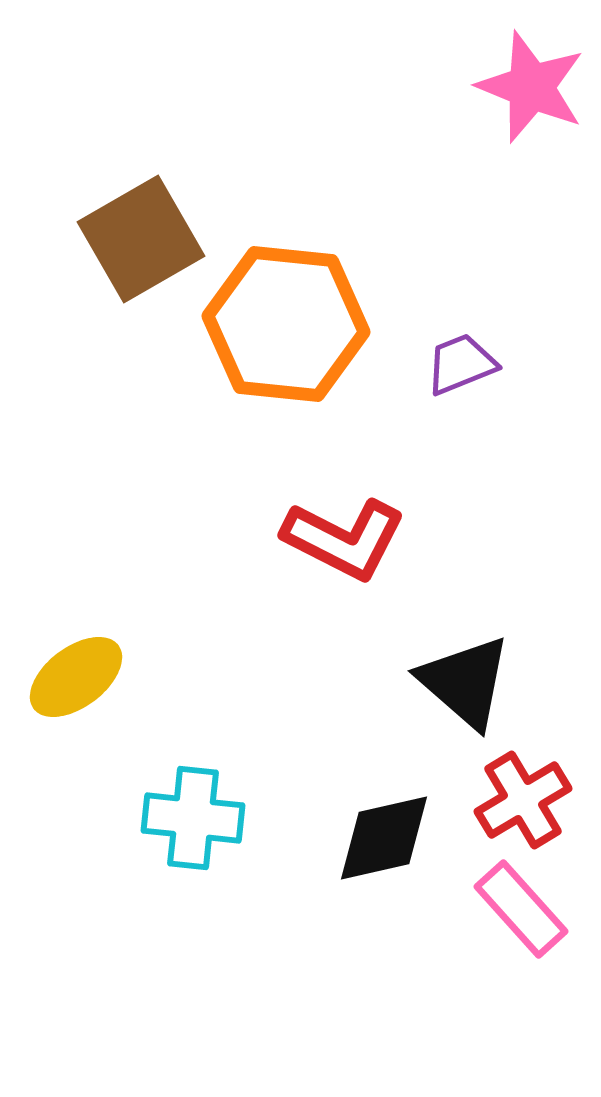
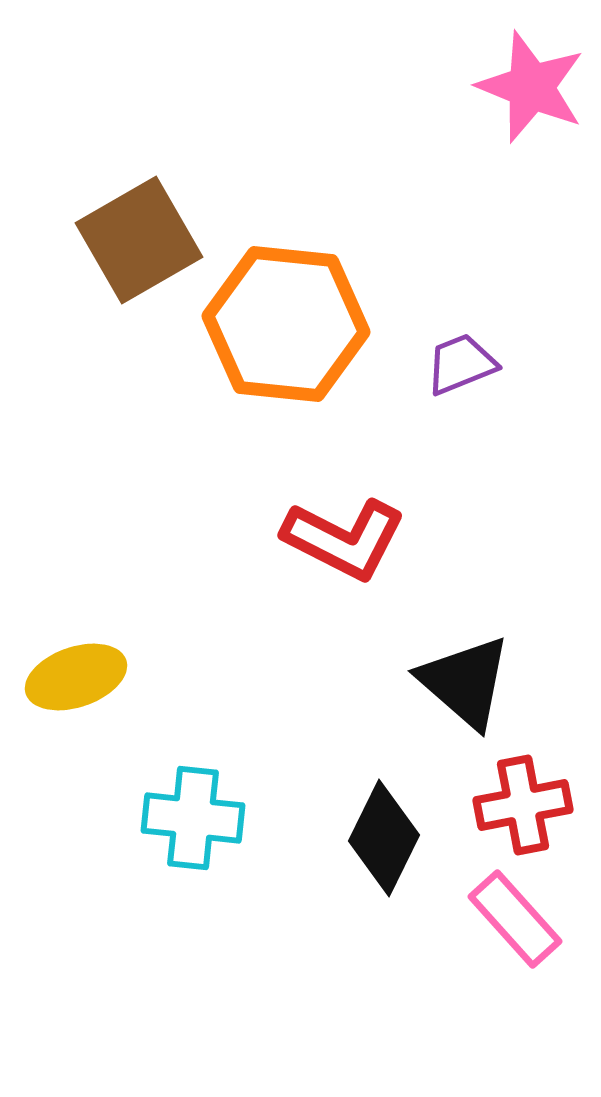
brown square: moved 2 px left, 1 px down
yellow ellipse: rotated 18 degrees clockwise
red cross: moved 5 px down; rotated 20 degrees clockwise
black diamond: rotated 51 degrees counterclockwise
pink rectangle: moved 6 px left, 10 px down
